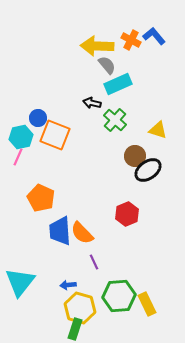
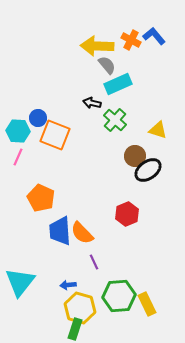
cyan hexagon: moved 3 px left, 6 px up; rotated 15 degrees clockwise
